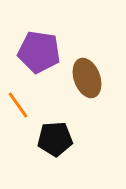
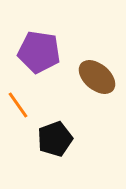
brown ellipse: moved 10 px right, 1 px up; rotated 30 degrees counterclockwise
black pentagon: rotated 16 degrees counterclockwise
